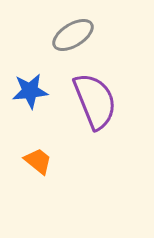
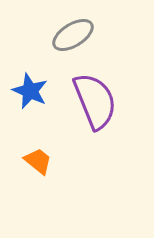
blue star: rotated 30 degrees clockwise
